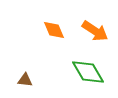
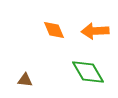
orange arrow: rotated 144 degrees clockwise
